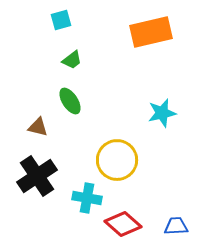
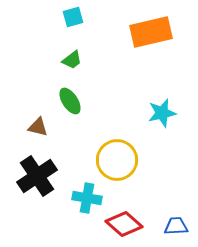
cyan square: moved 12 px right, 3 px up
red diamond: moved 1 px right
